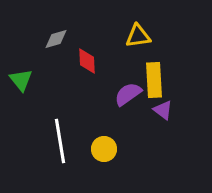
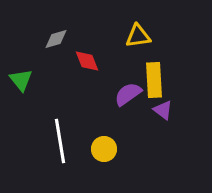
red diamond: rotated 20 degrees counterclockwise
